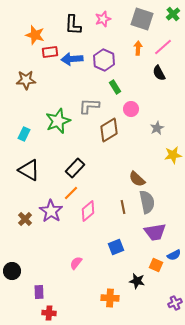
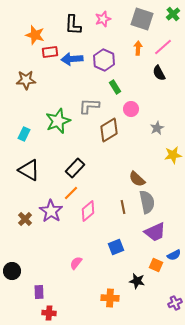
purple trapezoid: rotated 15 degrees counterclockwise
